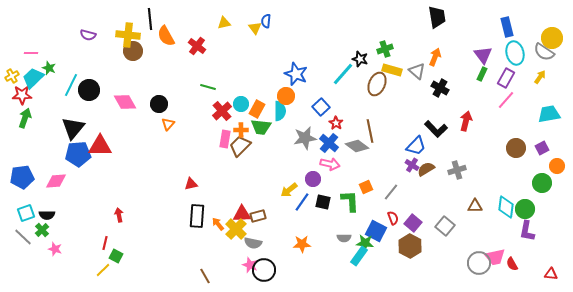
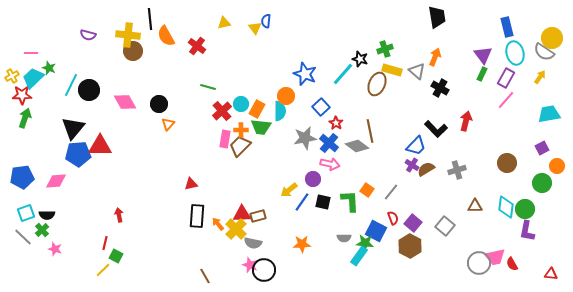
blue star at (296, 74): moved 9 px right
brown circle at (516, 148): moved 9 px left, 15 px down
orange square at (366, 187): moved 1 px right, 3 px down; rotated 32 degrees counterclockwise
